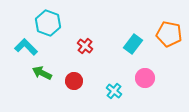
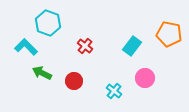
cyan rectangle: moved 1 px left, 2 px down
